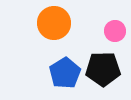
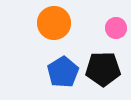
pink circle: moved 1 px right, 3 px up
blue pentagon: moved 2 px left, 1 px up
